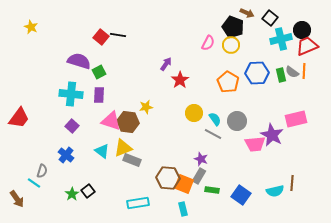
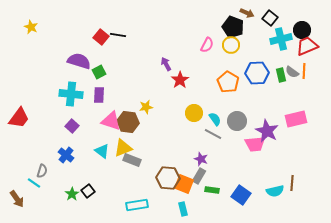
pink semicircle at (208, 43): moved 1 px left, 2 px down
purple arrow at (166, 64): rotated 64 degrees counterclockwise
purple star at (272, 135): moved 5 px left, 4 px up
cyan rectangle at (138, 203): moved 1 px left, 2 px down
